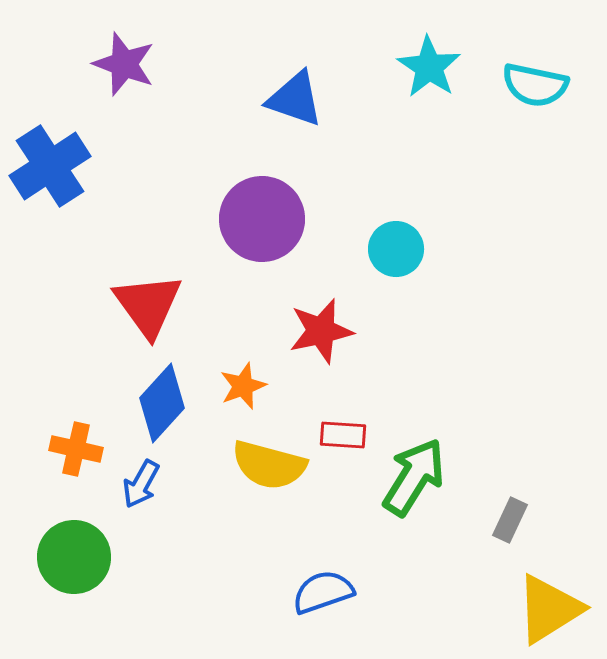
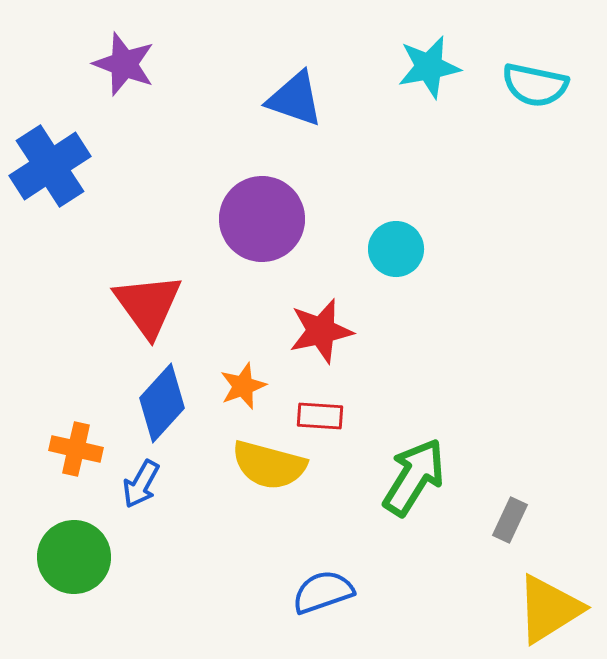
cyan star: rotated 28 degrees clockwise
red rectangle: moved 23 px left, 19 px up
